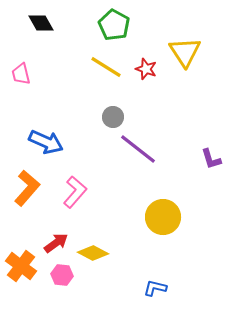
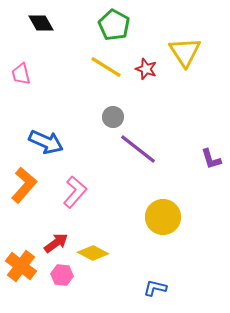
orange L-shape: moved 3 px left, 3 px up
